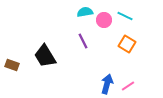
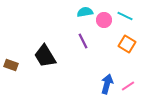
brown rectangle: moved 1 px left
